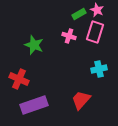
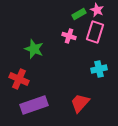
green star: moved 4 px down
red trapezoid: moved 1 px left, 3 px down
